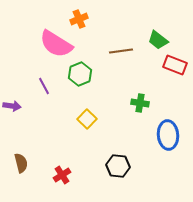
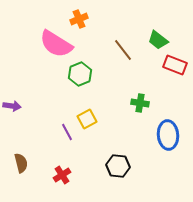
brown line: moved 2 px right, 1 px up; rotated 60 degrees clockwise
purple line: moved 23 px right, 46 px down
yellow square: rotated 18 degrees clockwise
